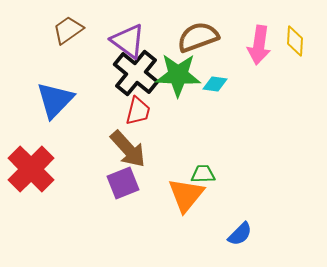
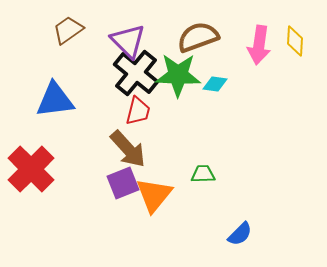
purple triangle: rotated 9 degrees clockwise
blue triangle: rotated 39 degrees clockwise
orange triangle: moved 32 px left
